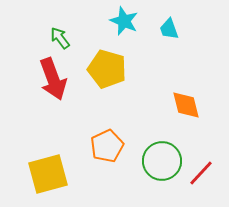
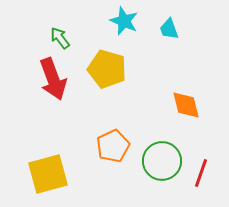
orange pentagon: moved 6 px right
red line: rotated 24 degrees counterclockwise
